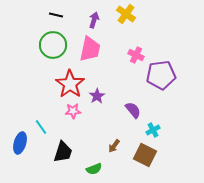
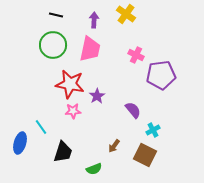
purple arrow: rotated 14 degrees counterclockwise
red star: rotated 24 degrees counterclockwise
